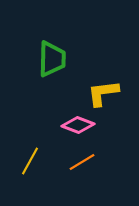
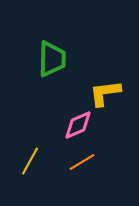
yellow L-shape: moved 2 px right
pink diamond: rotated 44 degrees counterclockwise
